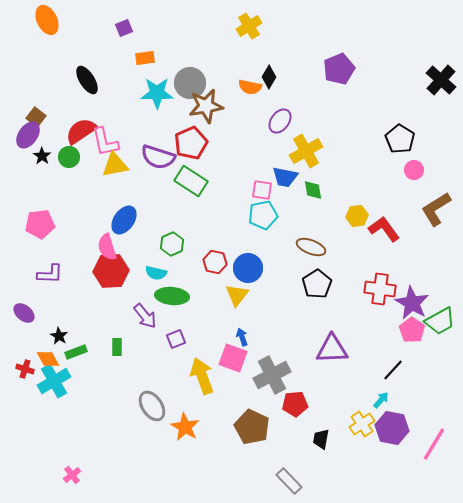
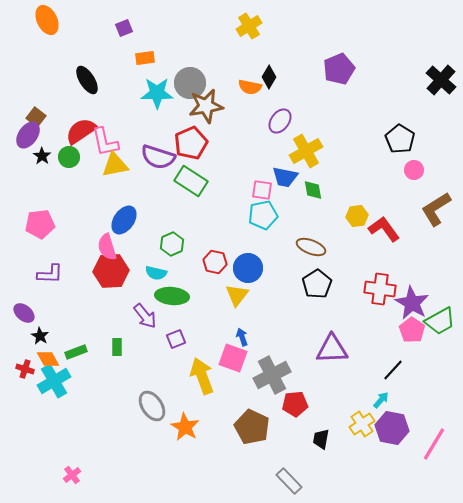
black star at (59, 336): moved 19 px left
